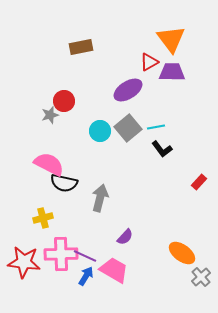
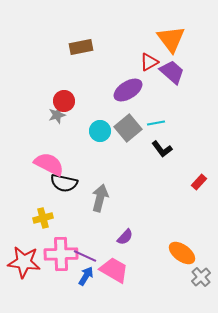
purple trapezoid: rotated 40 degrees clockwise
gray star: moved 7 px right
cyan line: moved 4 px up
